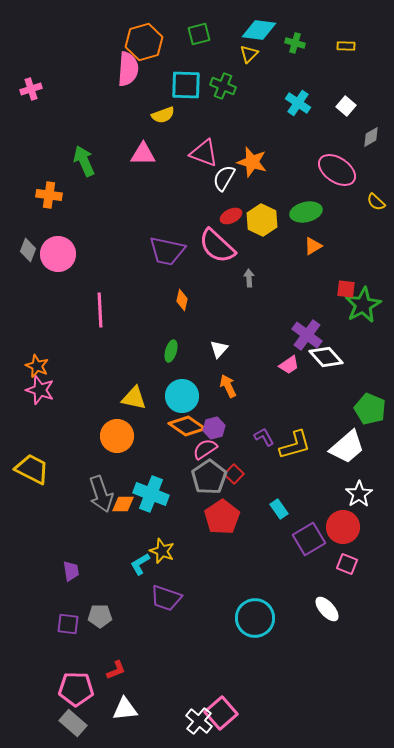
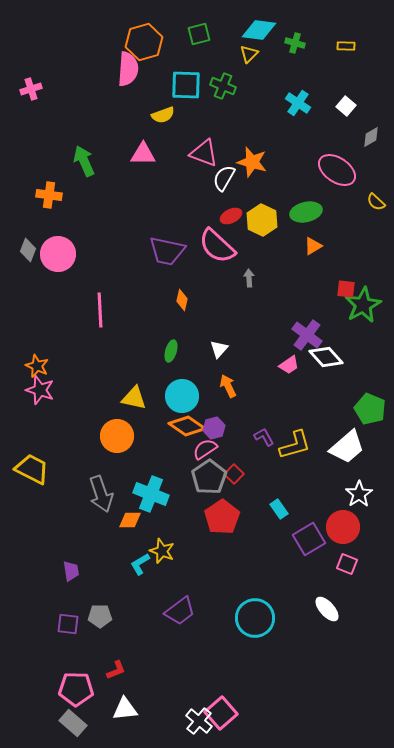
orange diamond at (123, 504): moved 7 px right, 16 px down
purple trapezoid at (166, 598): moved 14 px right, 13 px down; rotated 56 degrees counterclockwise
